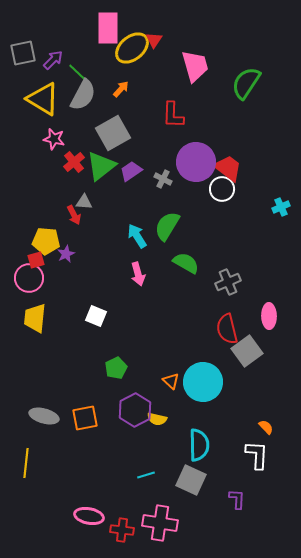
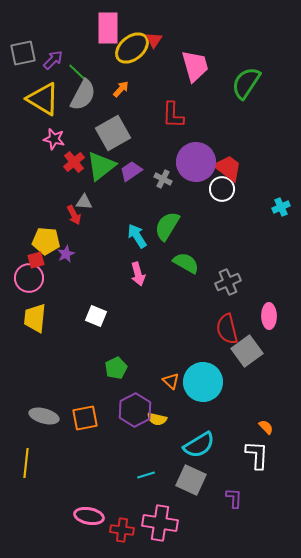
cyan semicircle at (199, 445): rotated 60 degrees clockwise
purple L-shape at (237, 499): moved 3 px left, 1 px up
